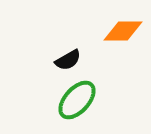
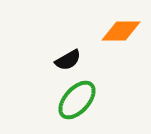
orange diamond: moved 2 px left
